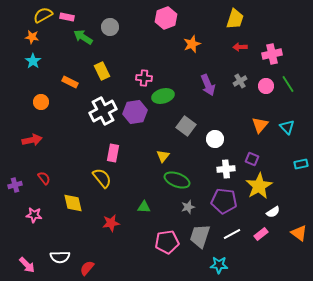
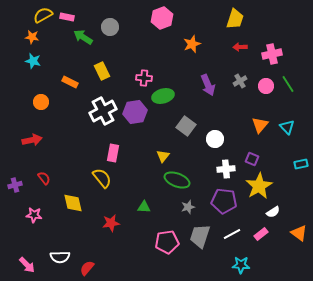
pink hexagon at (166, 18): moved 4 px left
cyan star at (33, 61): rotated 21 degrees counterclockwise
cyan star at (219, 265): moved 22 px right
